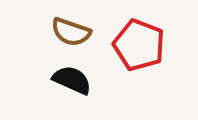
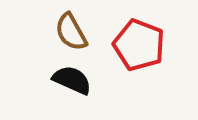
brown semicircle: rotated 42 degrees clockwise
